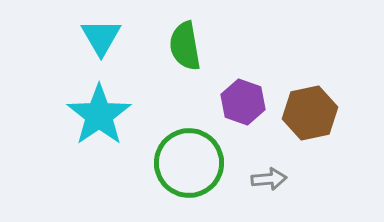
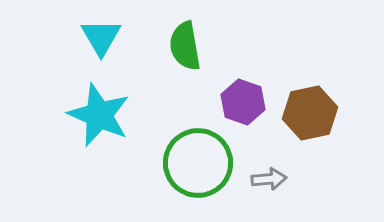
cyan star: rotated 14 degrees counterclockwise
green circle: moved 9 px right
